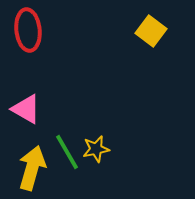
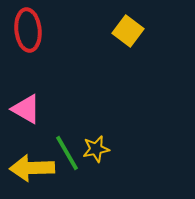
yellow square: moved 23 px left
green line: moved 1 px down
yellow arrow: rotated 108 degrees counterclockwise
